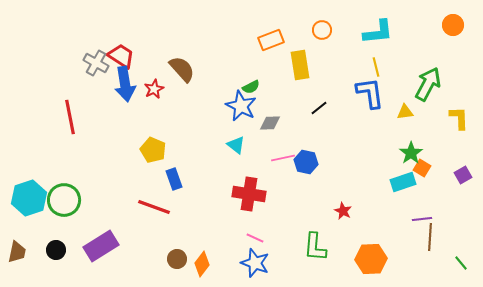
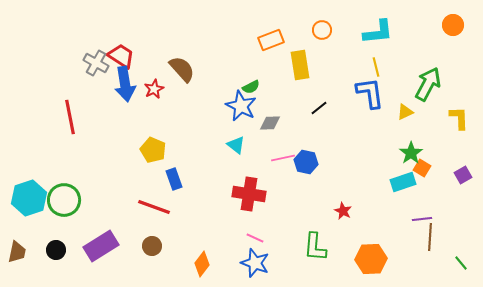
yellow triangle at (405, 112): rotated 18 degrees counterclockwise
brown circle at (177, 259): moved 25 px left, 13 px up
